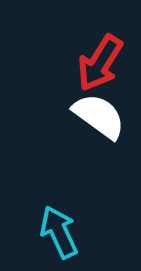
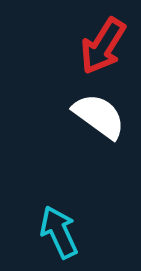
red arrow: moved 3 px right, 17 px up
